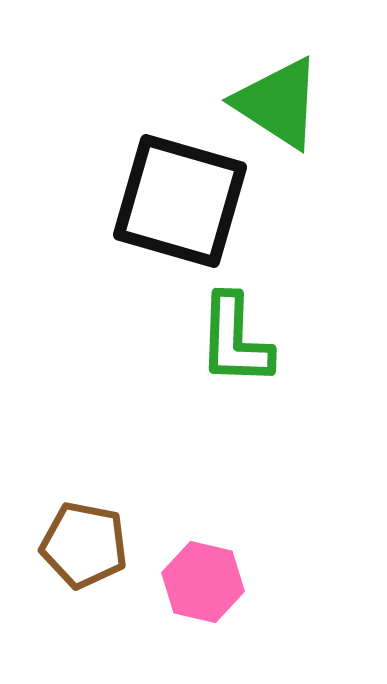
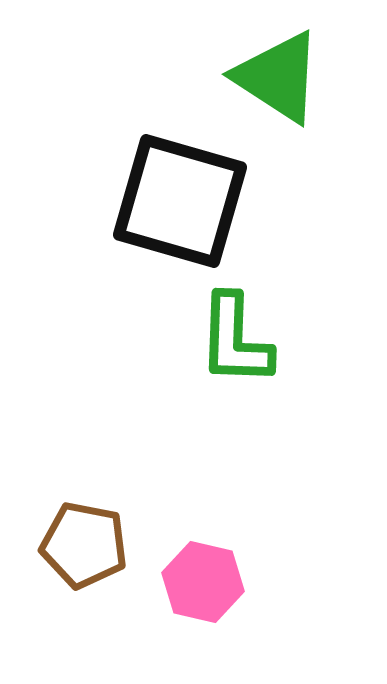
green triangle: moved 26 px up
